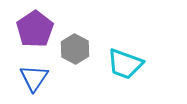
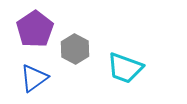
cyan trapezoid: moved 4 px down
blue triangle: rotated 20 degrees clockwise
